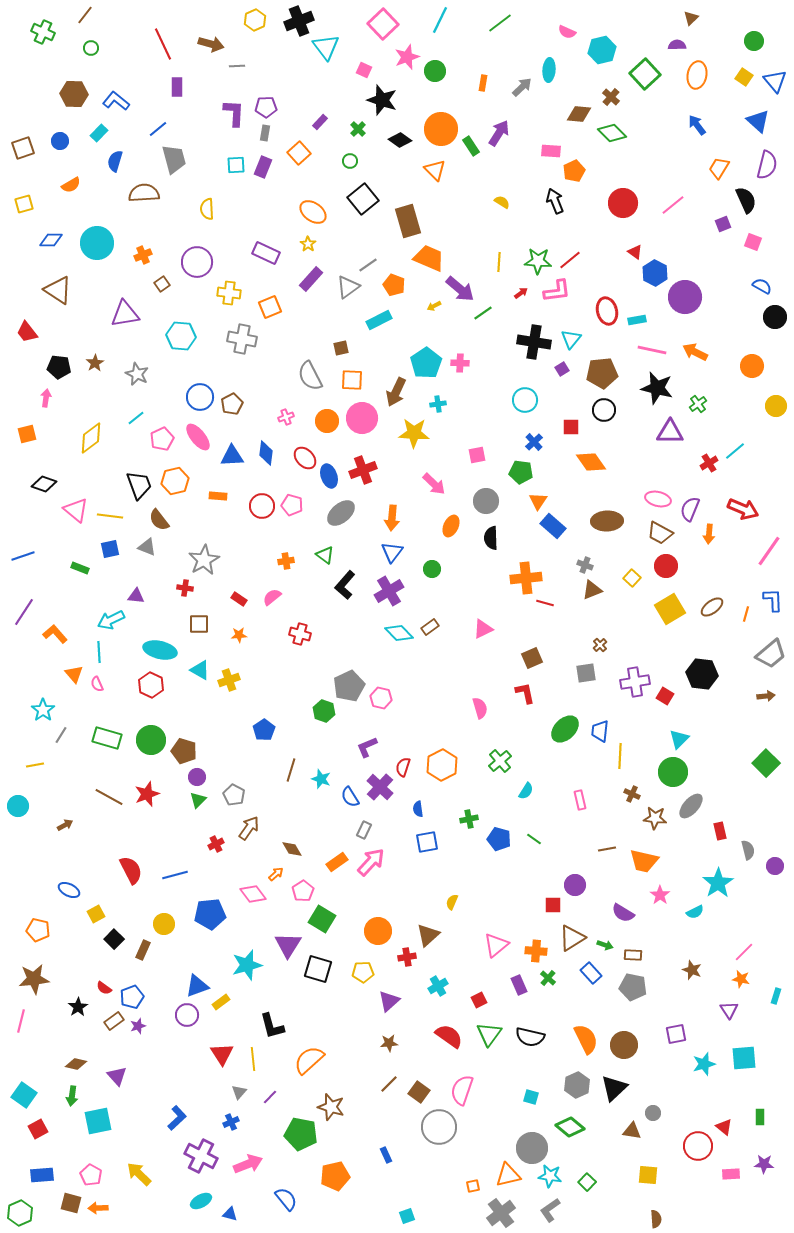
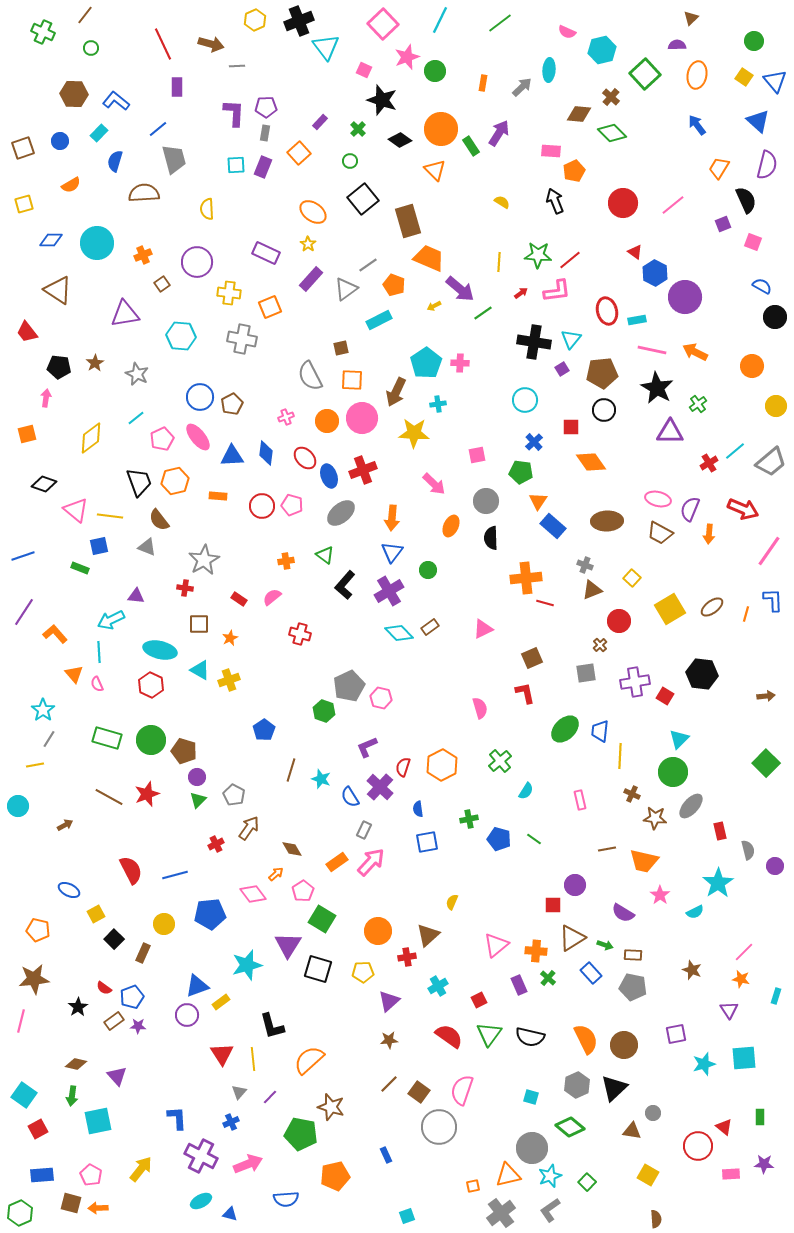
green star at (538, 261): moved 6 px up
gray triangle at (348, 287): moved 2 px left, 2 px down
black star at (657, 388): rotated 16 degrees clockwise
black trapezoid at (139, 485): moved 3 px up
blue square at (110, 549): moved 11 px left, 3 px up
red circle at (666, 566): moved 47 px left, 55 px down
green circle at (432, 569): moved 4 px left, 1 px down
orange star at (239, 635): moved 9 px left, 3 px down; rotated 21 degrees counterclockwise
gray trapezoid at (771, 654): moved 192 px up
gray line at (61, 735): moved 12 px left, 4 px down
brown rectangle at (143, 950): moved 3 px down
purple star at (138, 1026): rotated 21 degrees clockwise
brown star at (389, 1043): moved 3 px up
blue L-shape at (177, 1118): rotated 50 degrees counterclockwise
yellow arrow at (139, 1174): moved 2 px right, 5 px up; rotated 84 degrees clockwise
yellow square at (648, 1175): rotated 25 degrees clockwise
cyan star at (550, 1176): rotated 30 degrees counterclockwise
blue semicircle at (286, 1199): rotated 125 degrees clockwise
